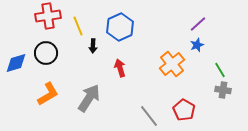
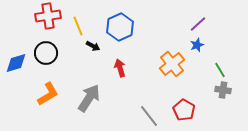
black arrow: rotated 64 degrees counterclockwise
